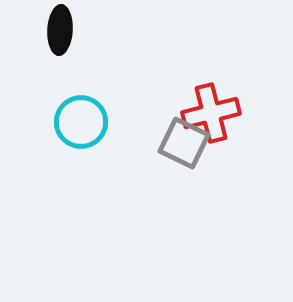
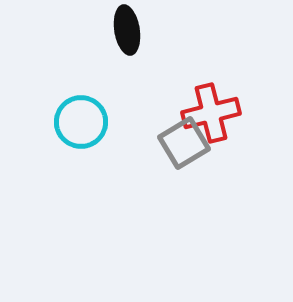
black ellipse: moved 67 px right; rotated 12 degrees counterclockwise
gray square: rotated 33 degrees clockwise
